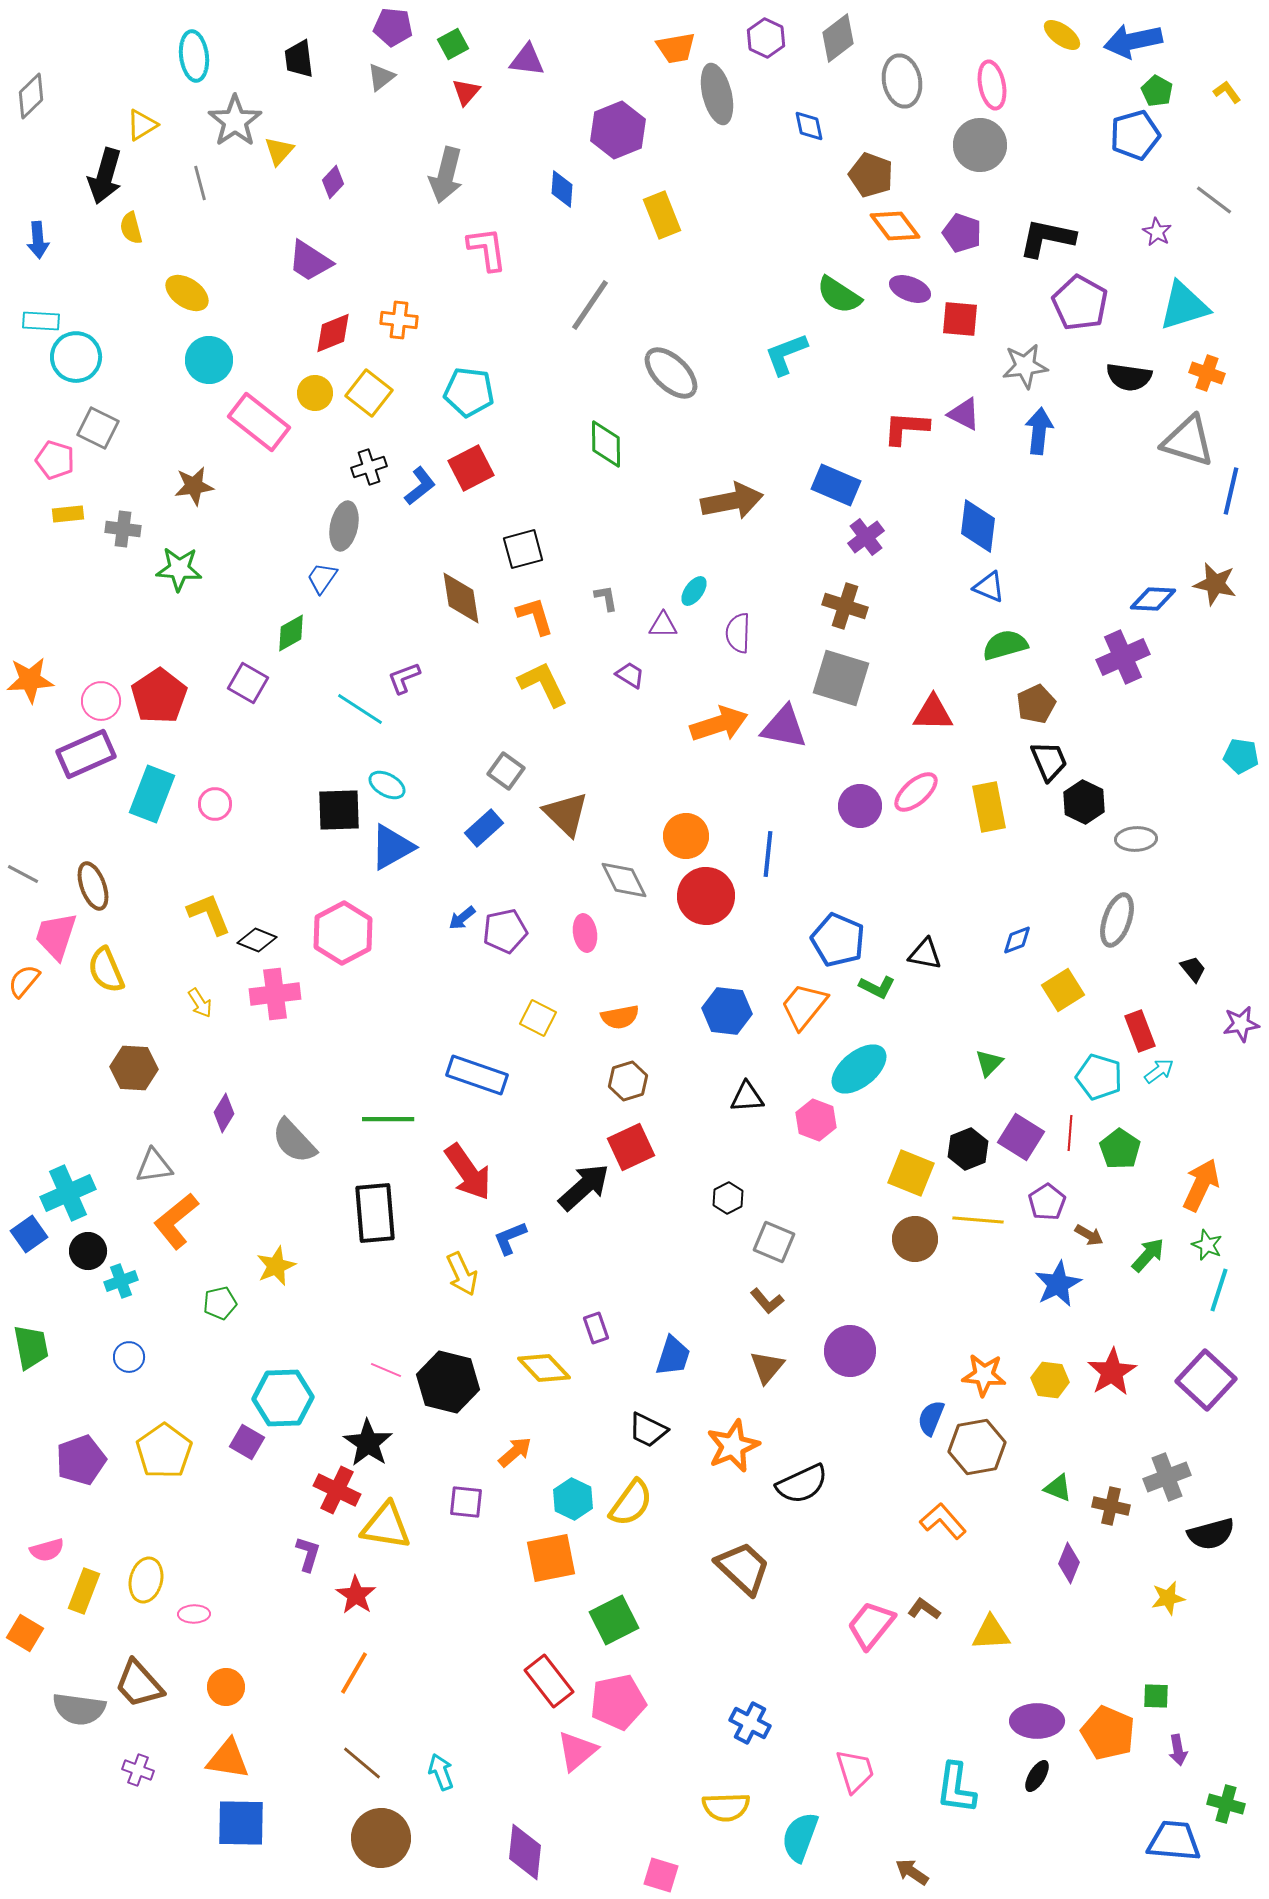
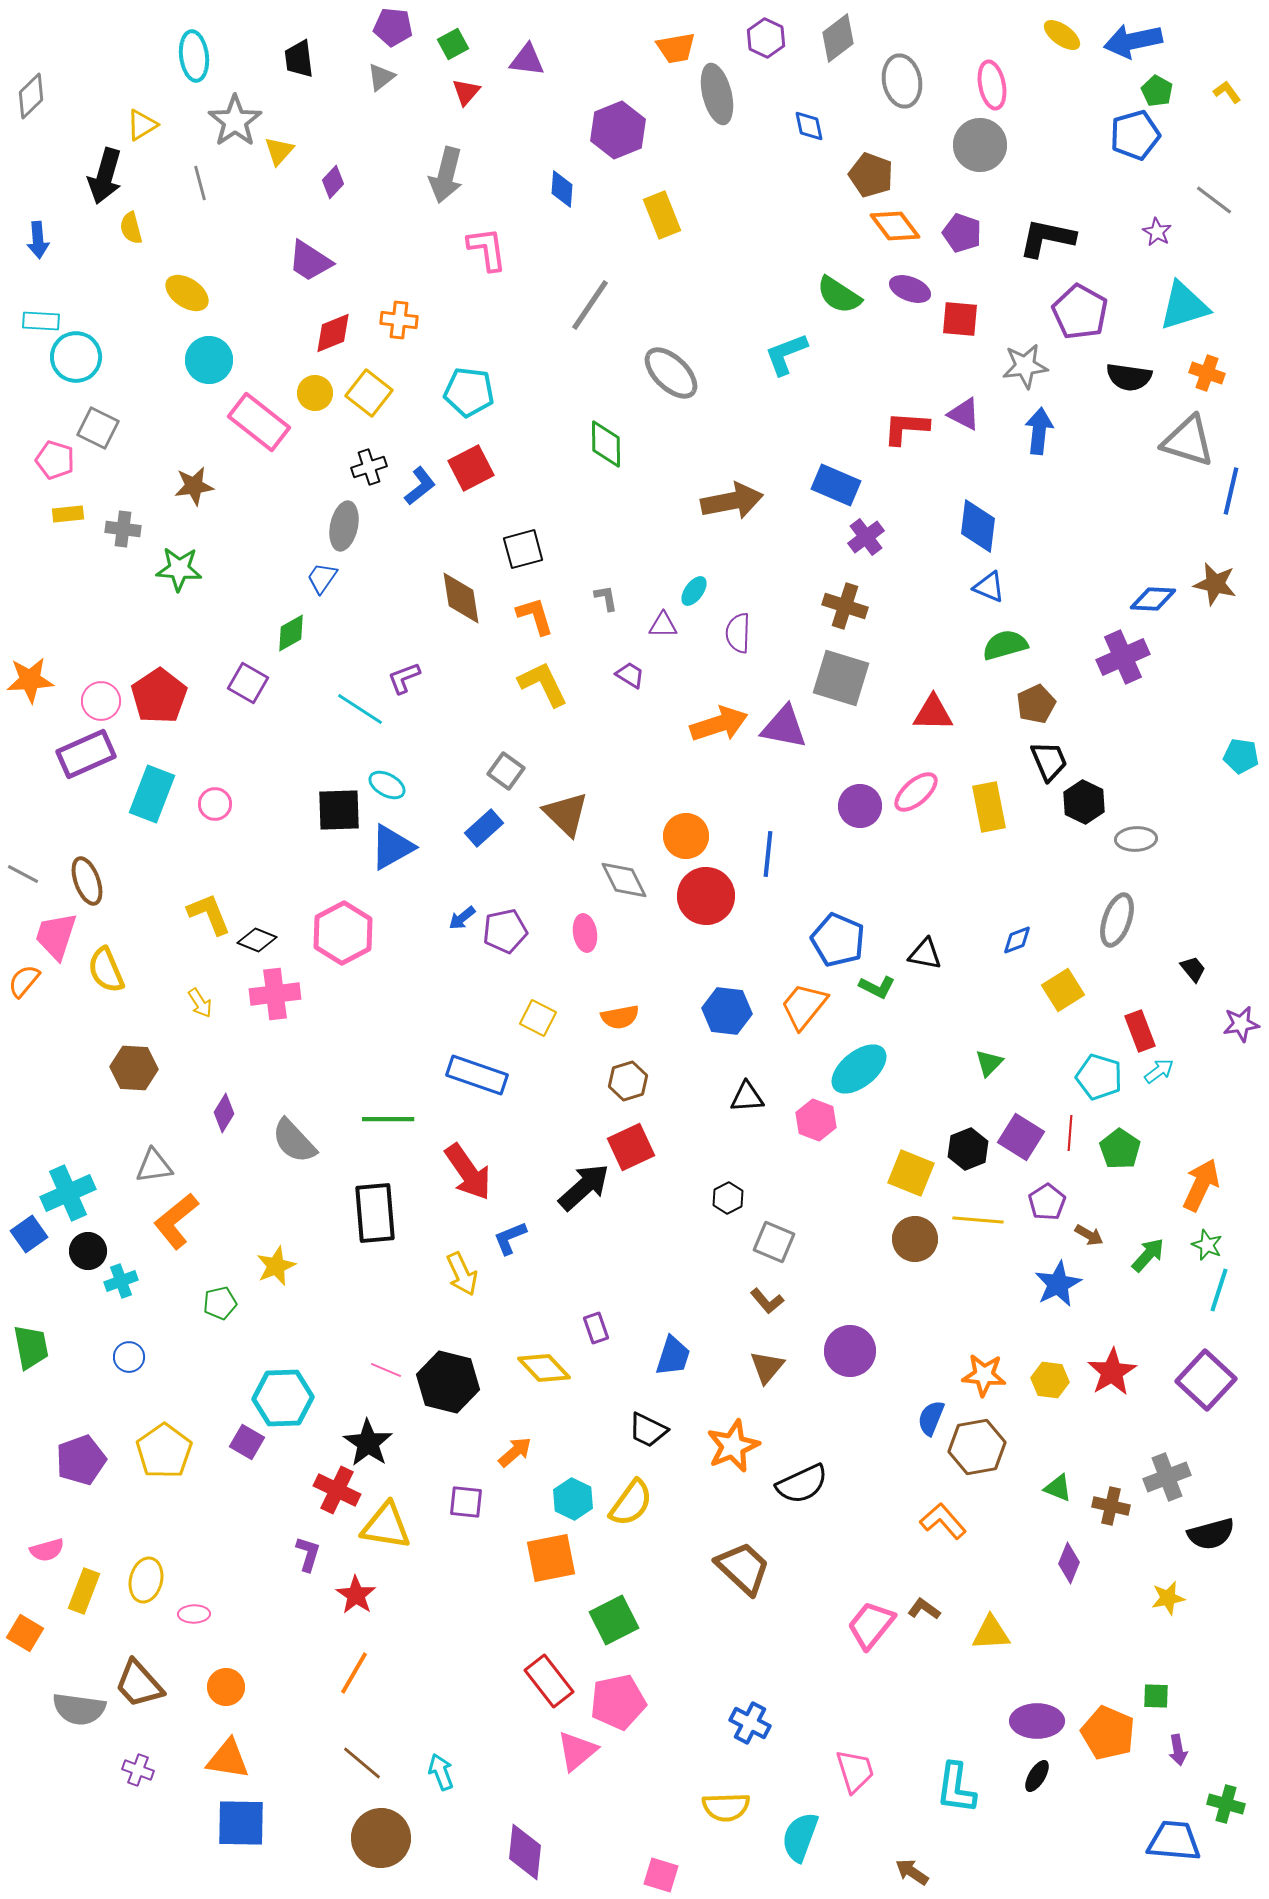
purple pentagon at (1080, 303): moved 9 px down
brown ellipse at (93, 886): moved 6 px left, 5 px up
